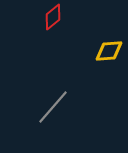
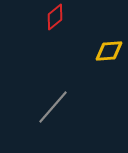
red diamond: moved 2 px right
